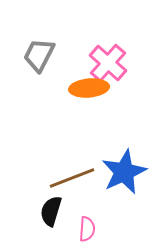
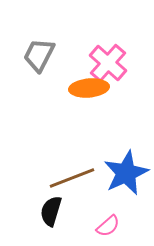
blue star: moved 2 px right, 1 px down
pink semicircle: moved 21 px right, 3 px up; rotated 45 degrees clockwise
